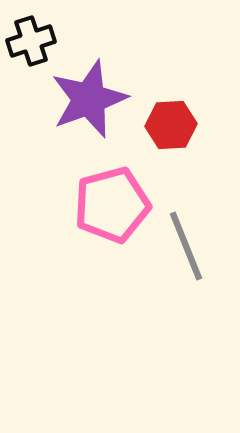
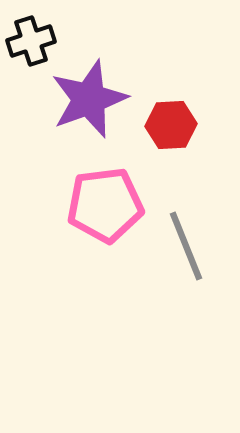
pink pentagon: moved 7 px left; rotated 8 degrees clockwise
